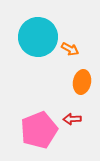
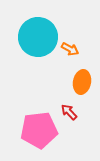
red arrow: moved 3 px left, 7 px up; rotated 48 degrees clockwise
pink pentagon: rotated 15 degrees clockwise
